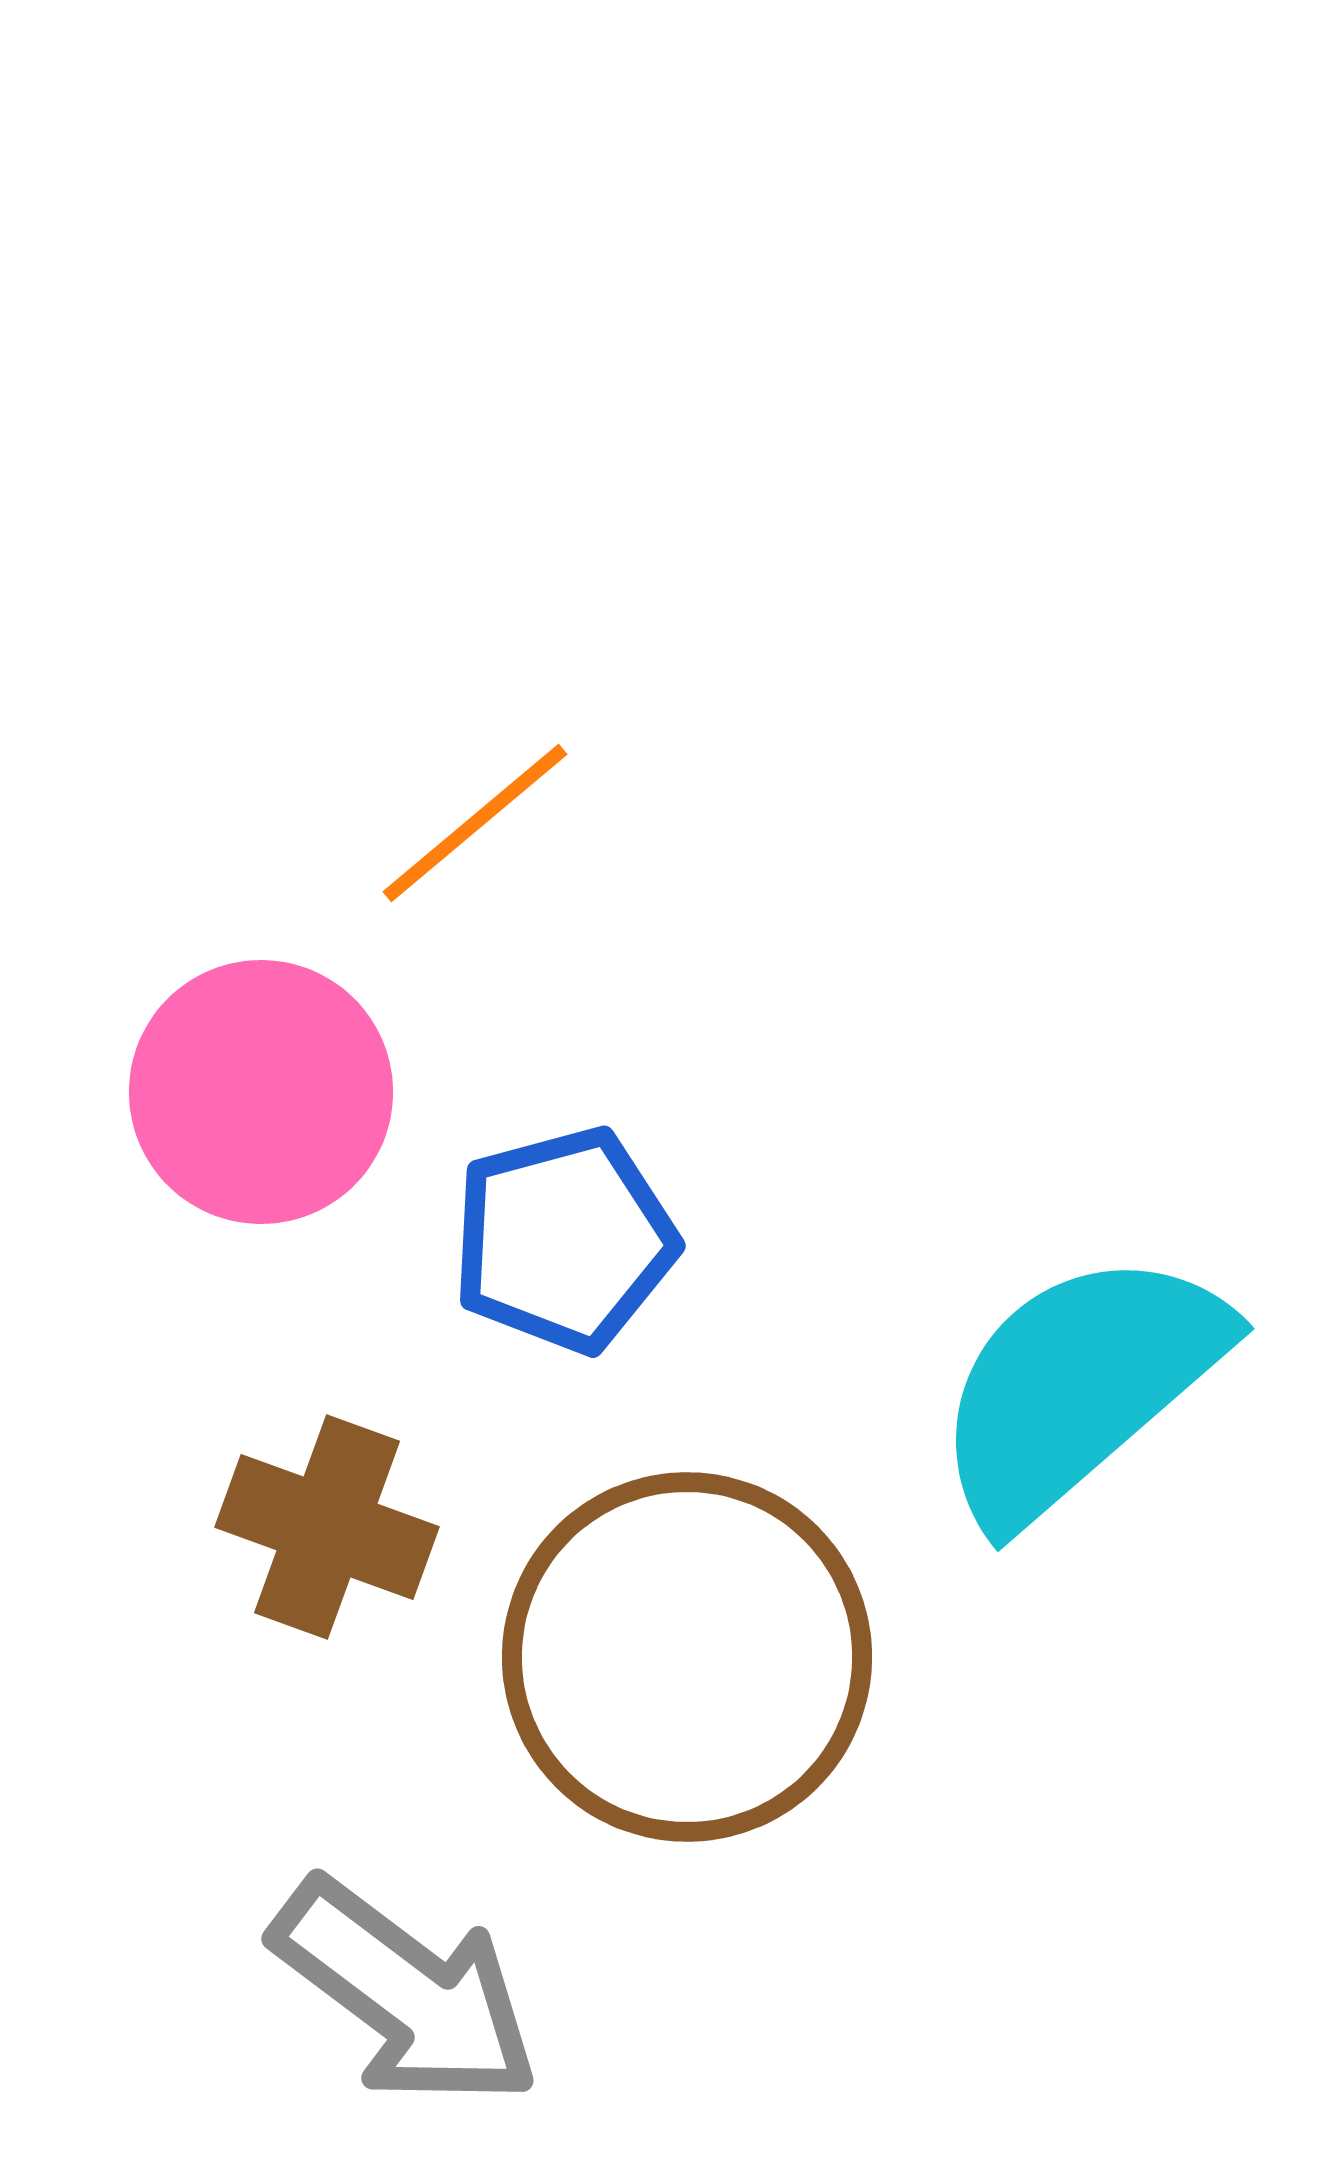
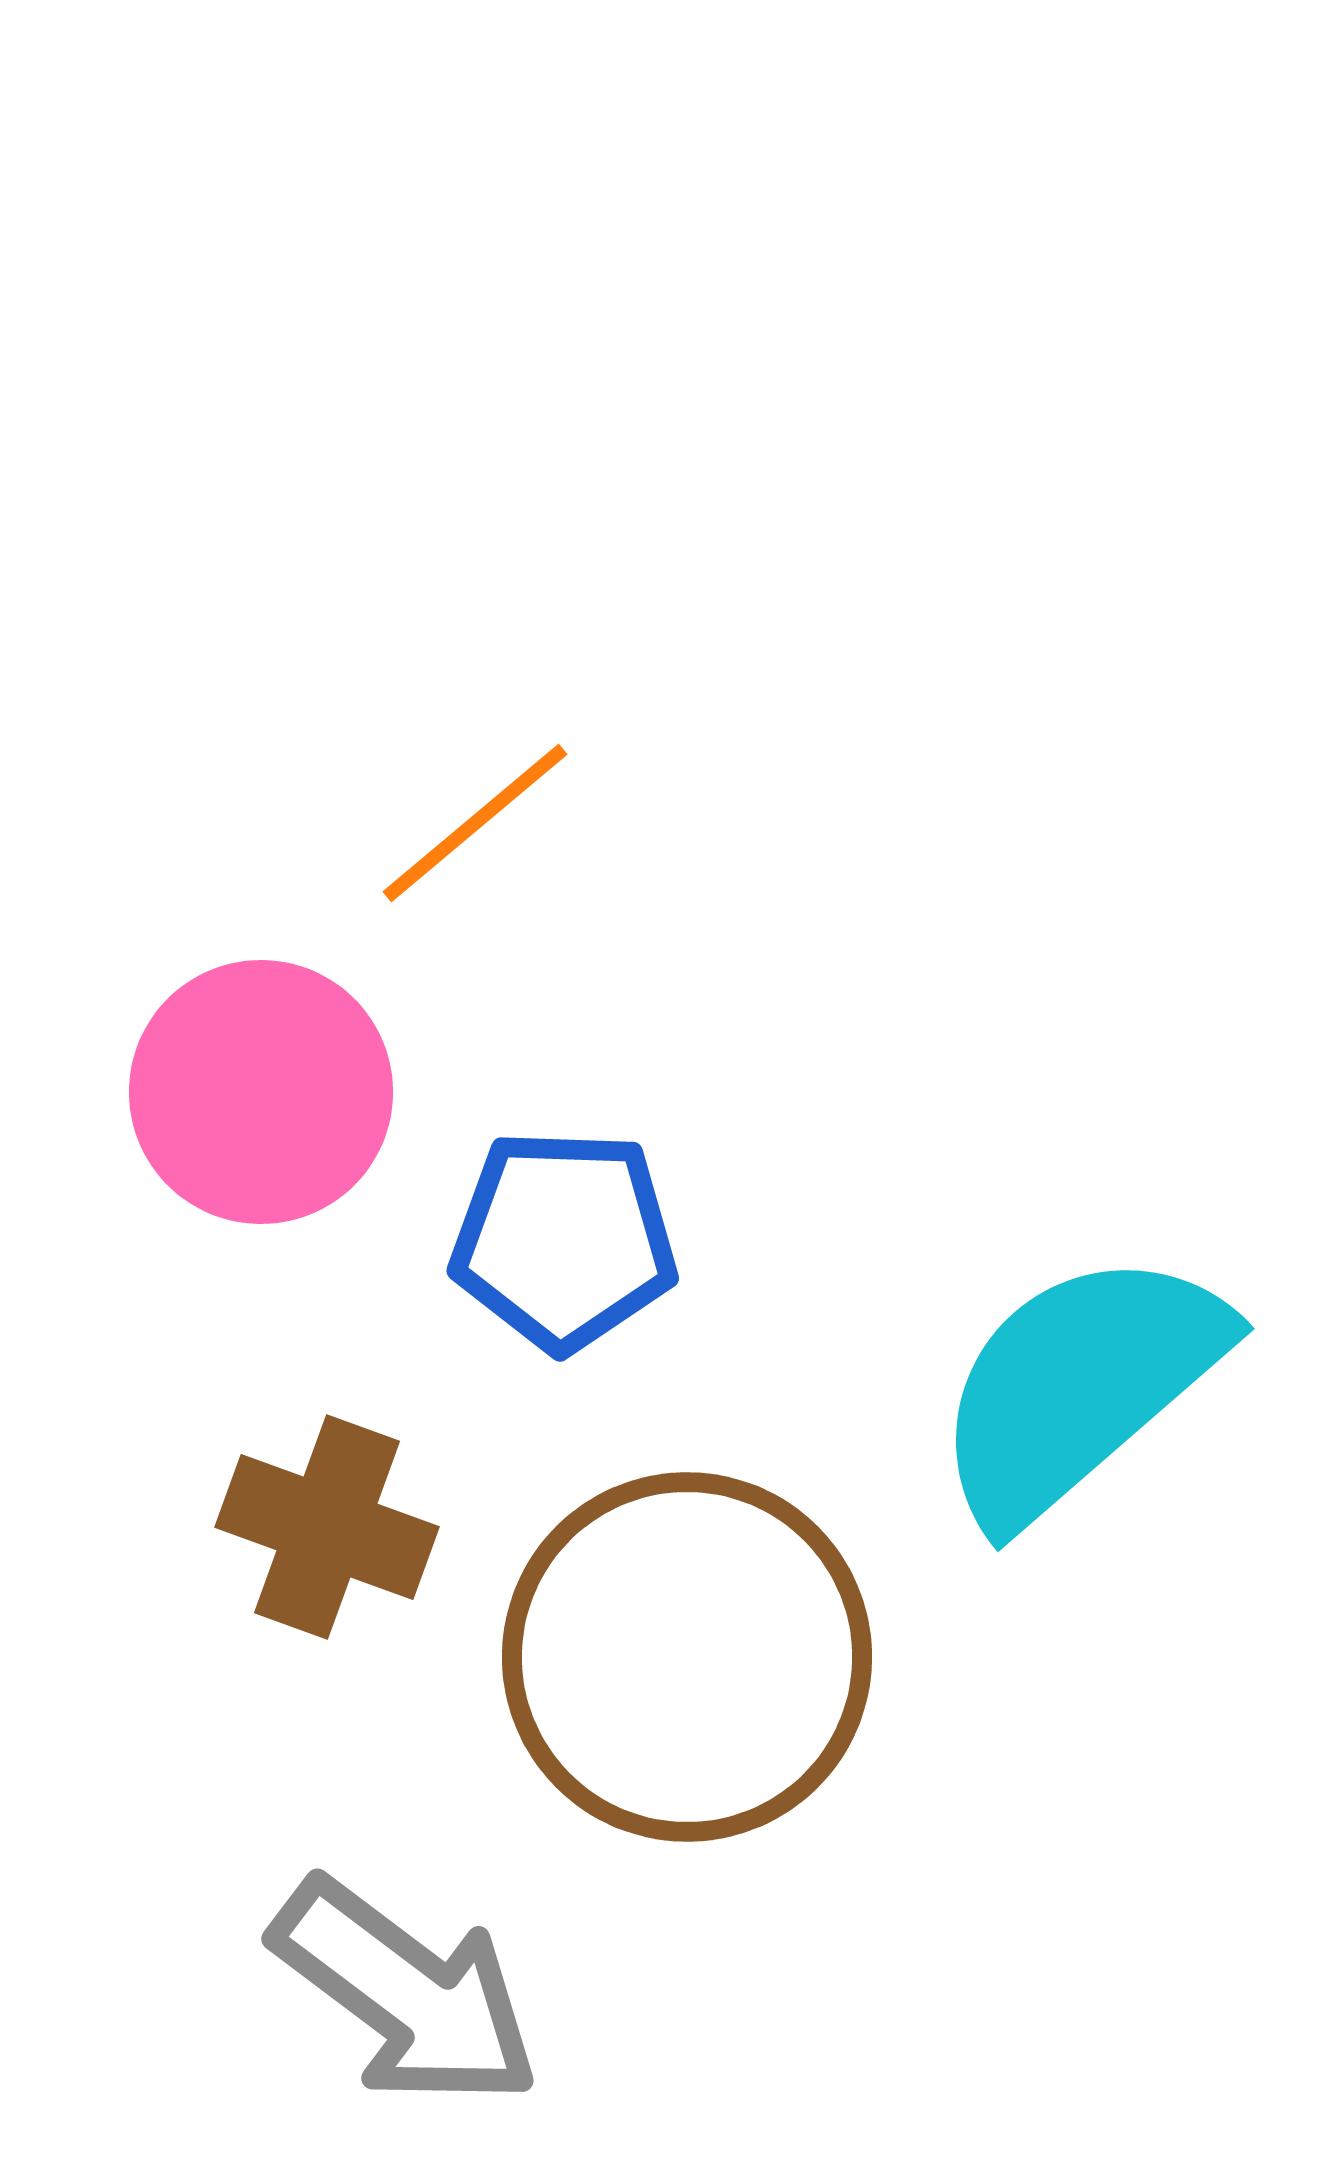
blue pentagon: rotated 17 degrees clockwise
